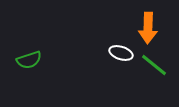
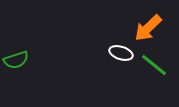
orange arrow: rotated 44 degrees clockwise
green semicircle: moved 13 px left
